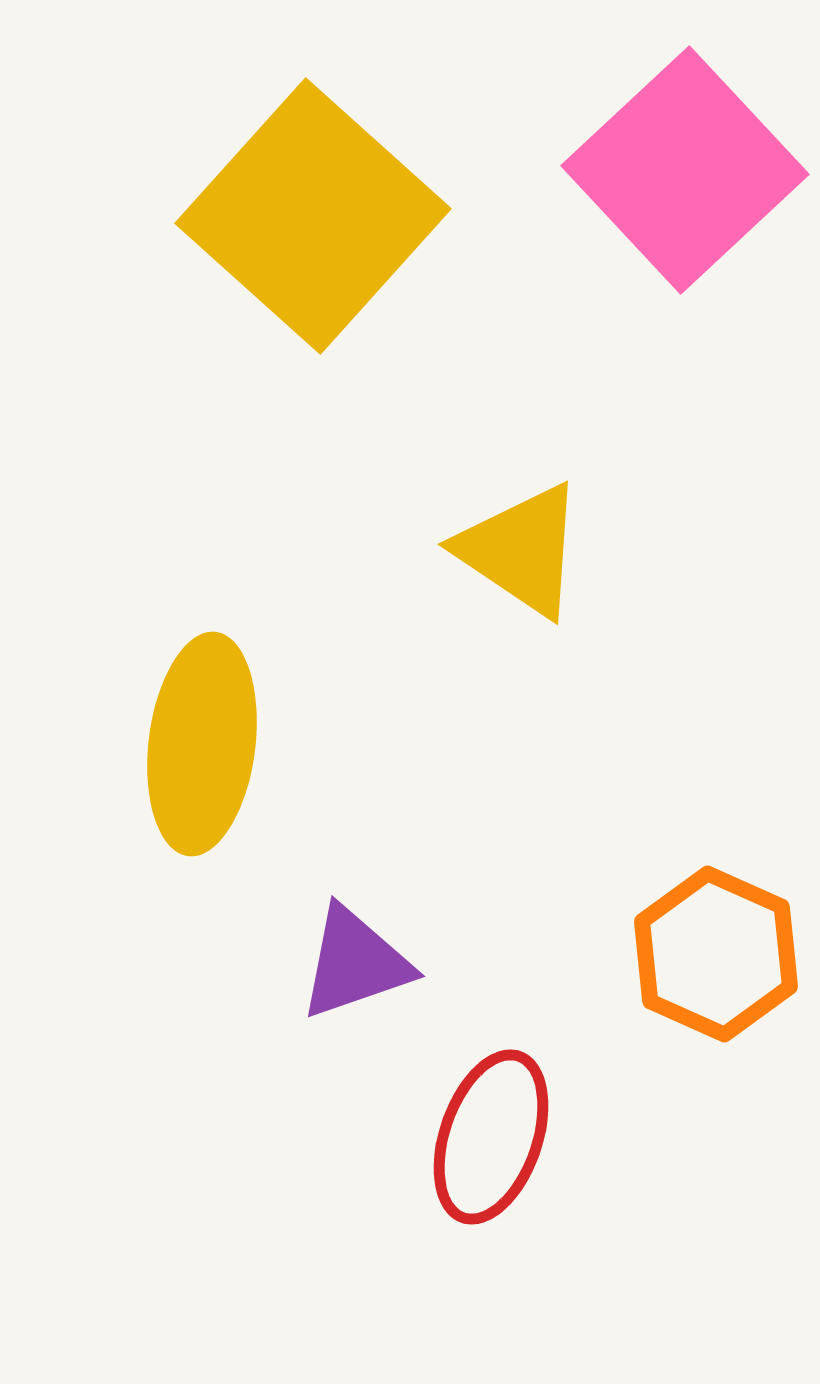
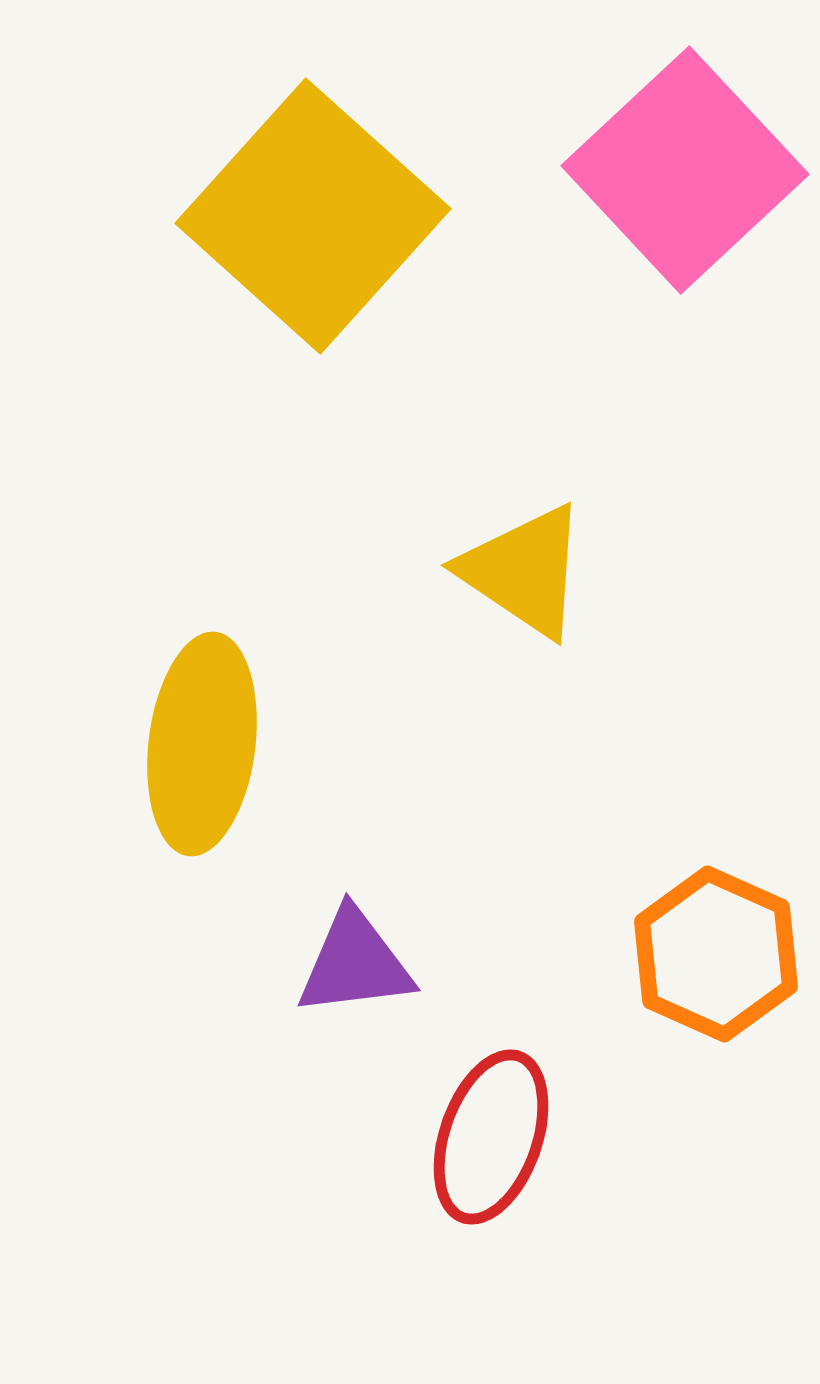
yellow triangle: moved 3 px right, 21 px down
purple triangle: rotated 12 degrees clockwise
